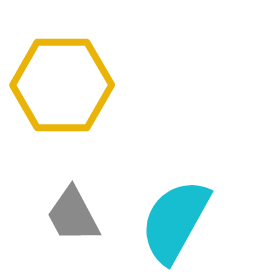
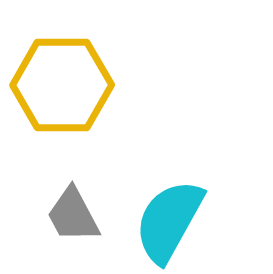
cyan semicircle: moved 6 px left
